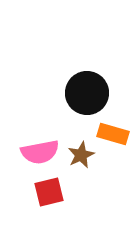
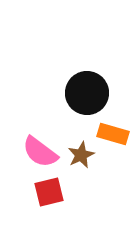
pink semicircle: rotated 48 degrees clockwise
